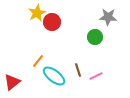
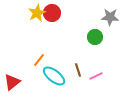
gray star: moved 2 px right
red circle: moved 9 px up
orange line: moved 1 px right, 1 px up
